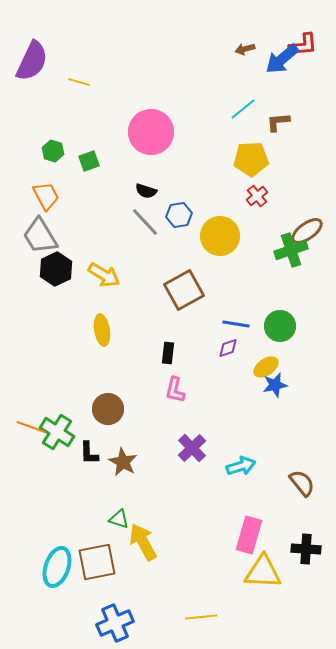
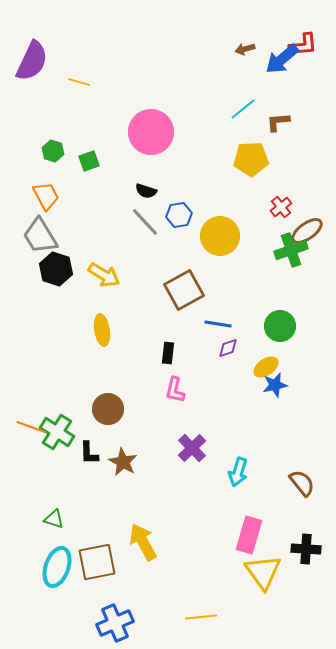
red cross at (257, 196): moved 24 px right, 11 px down
black hexagon at (56, 269): rotated 16 degrees counterclockwise
blue line at (236, 324): moved 18 px left
cyan arrow at (241, 466): moved 3 px left, 6 px down; rotated 124 degrees clockwise
green triangle at (119, 519): moved 65 px left
yellow triangle at (263, 572): rotated 51 degrees clockwise
